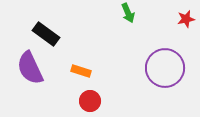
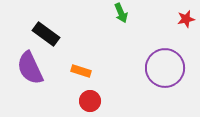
green arrow: moved 7 px left
